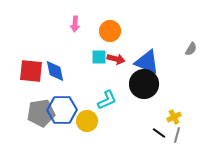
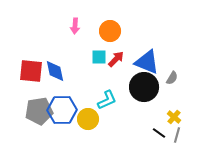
pink arrow: moved 2 px down
gray semicircle: moved 19 px left, 29 px down
red arrow: rotated 60 degrees counterclockwise
black circle: moved 3 px down
gray pentagon: moved 2 px left, 2 px up
yellow cross: rotated 24 degrees counterclockwise
yellow circle: moved 1 px right, 2 px up
